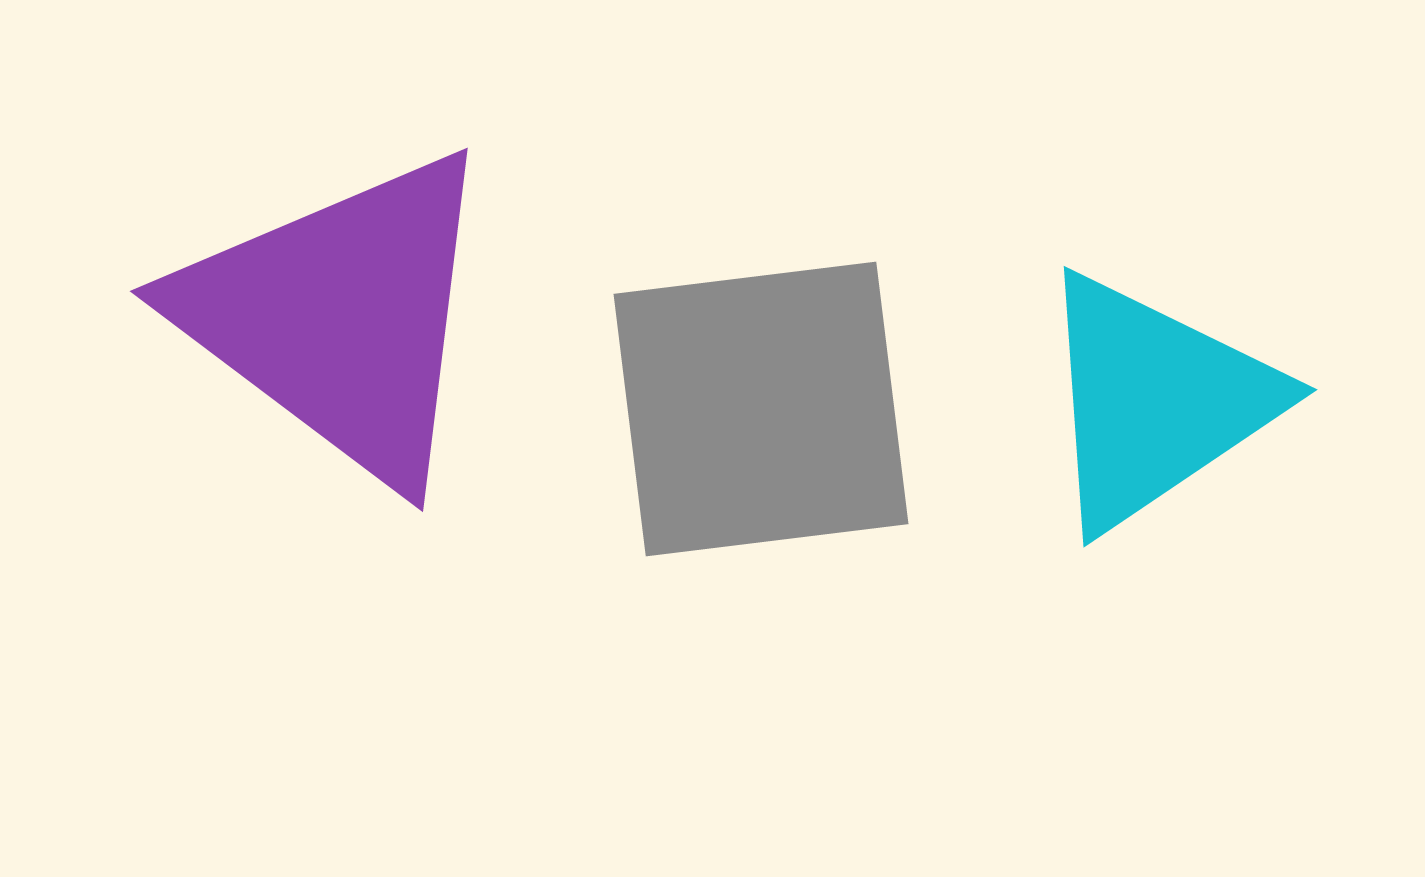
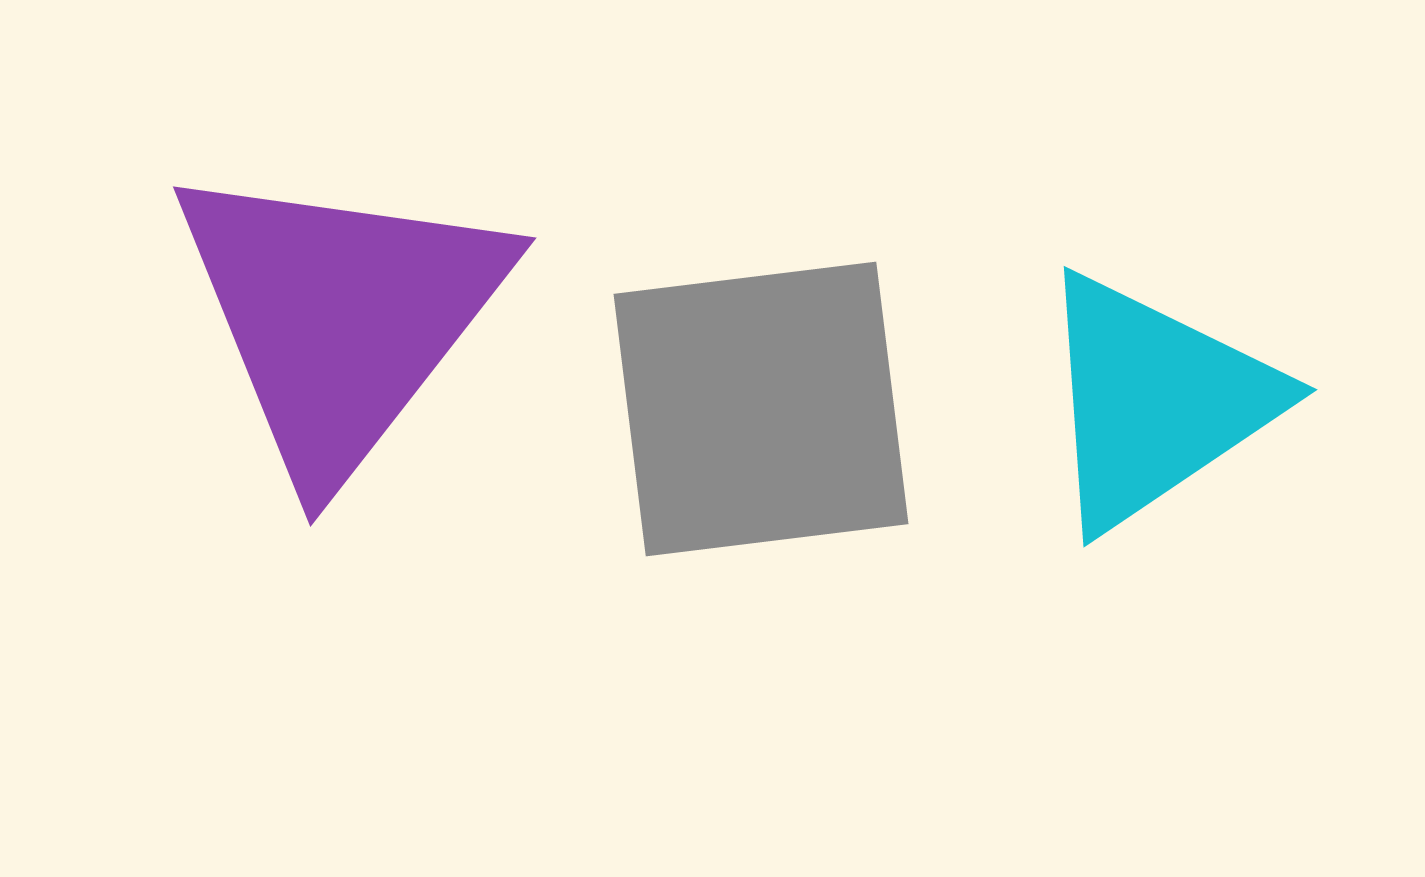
purple triangle: rotated 31 degrees clockwise
